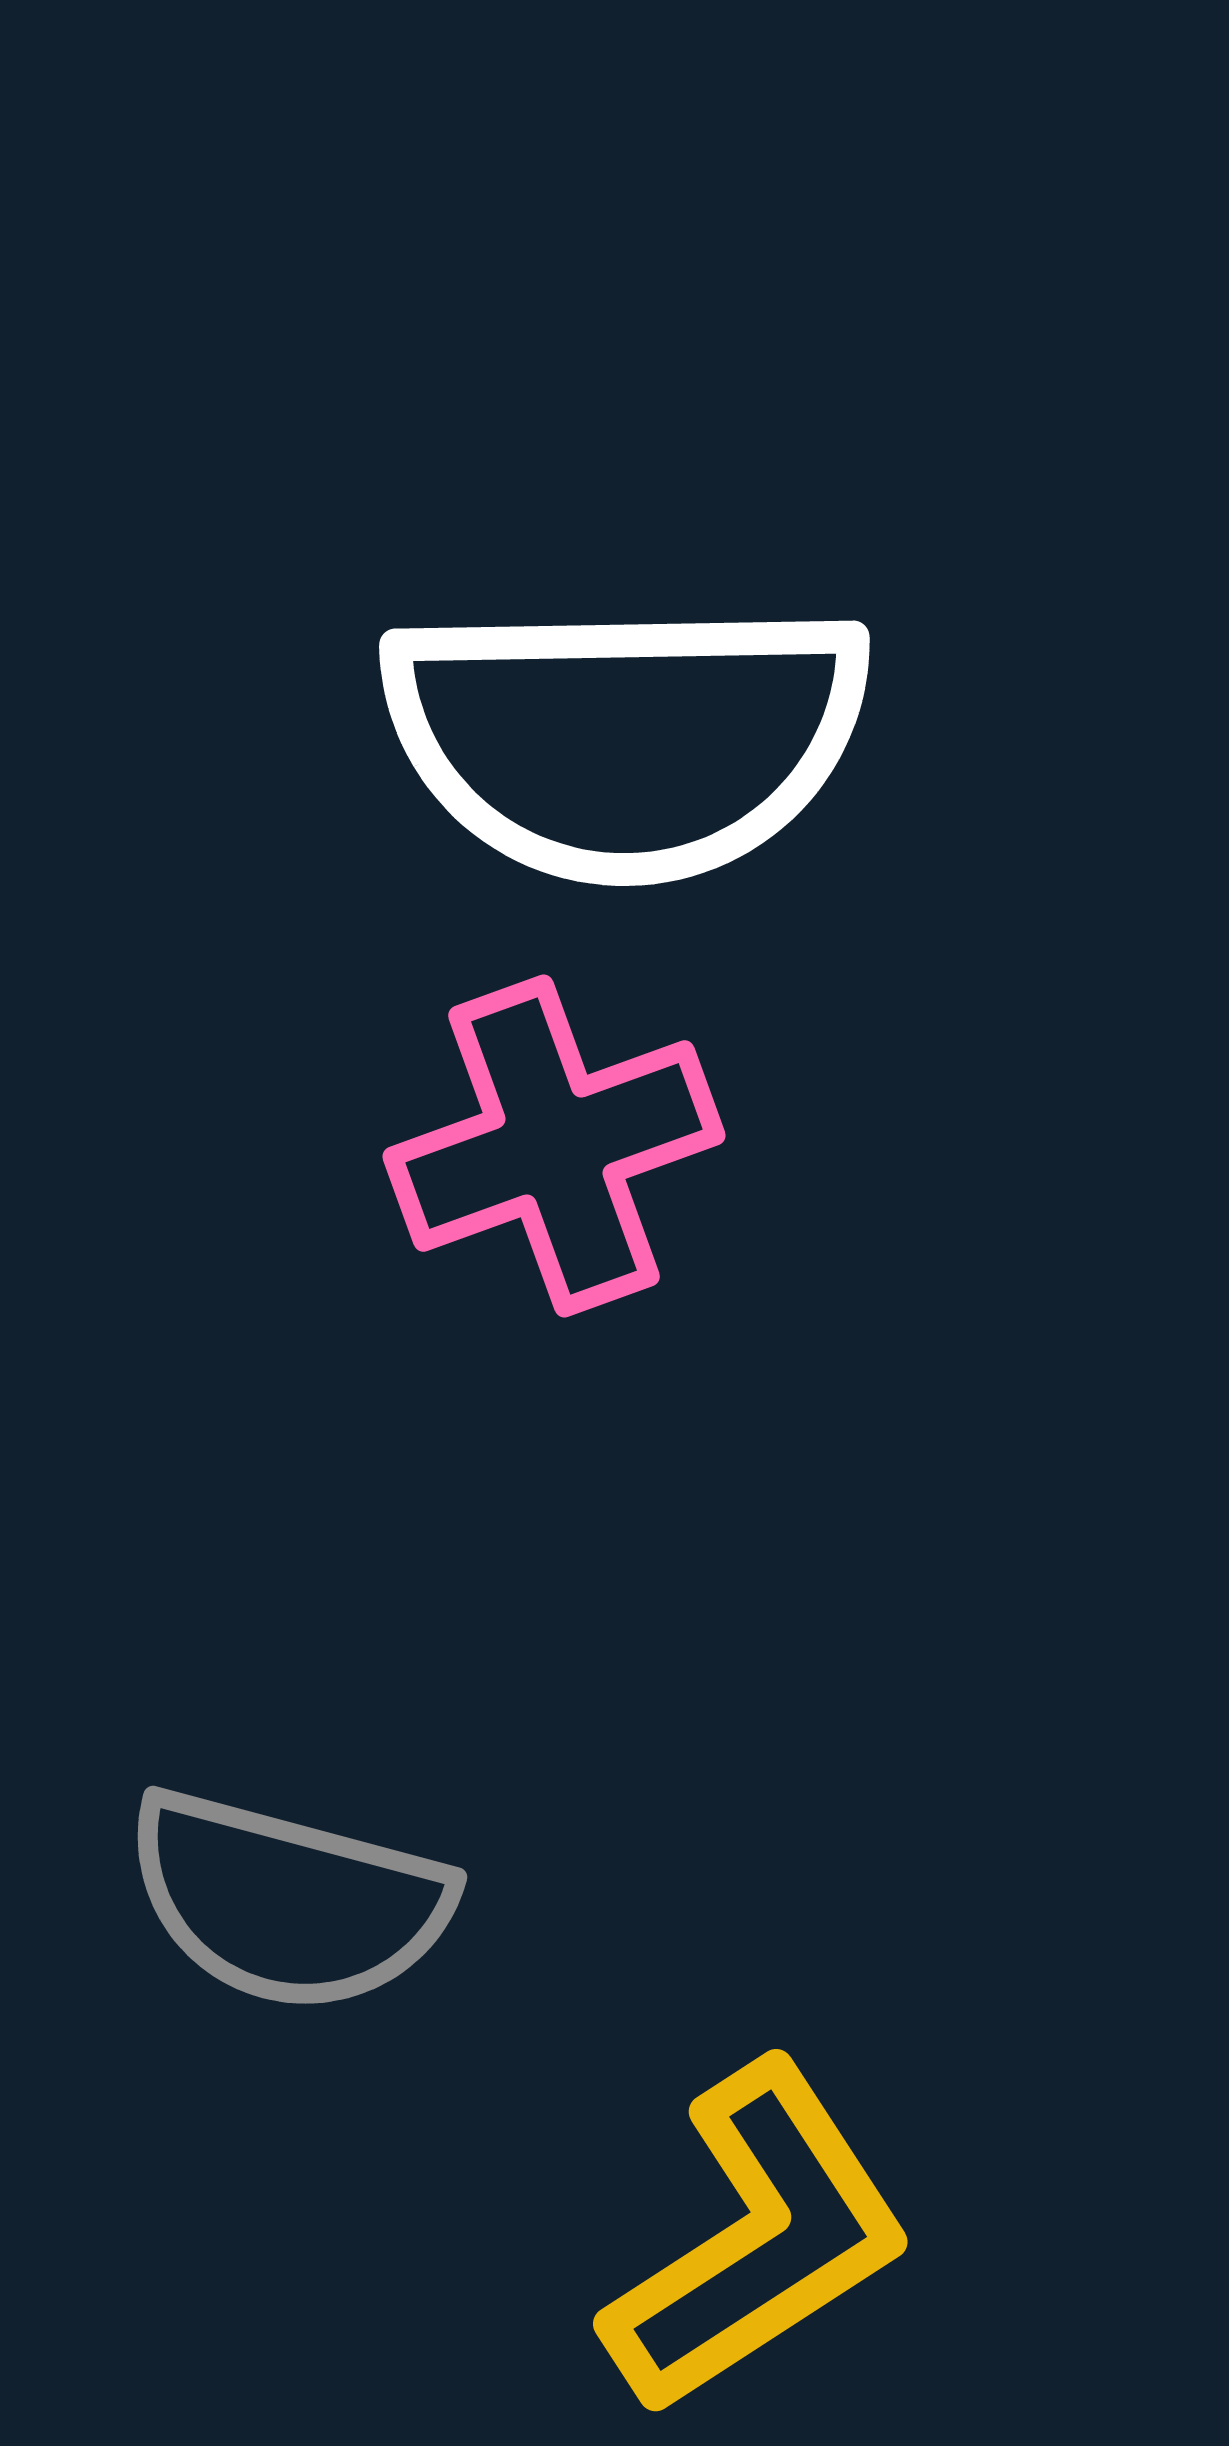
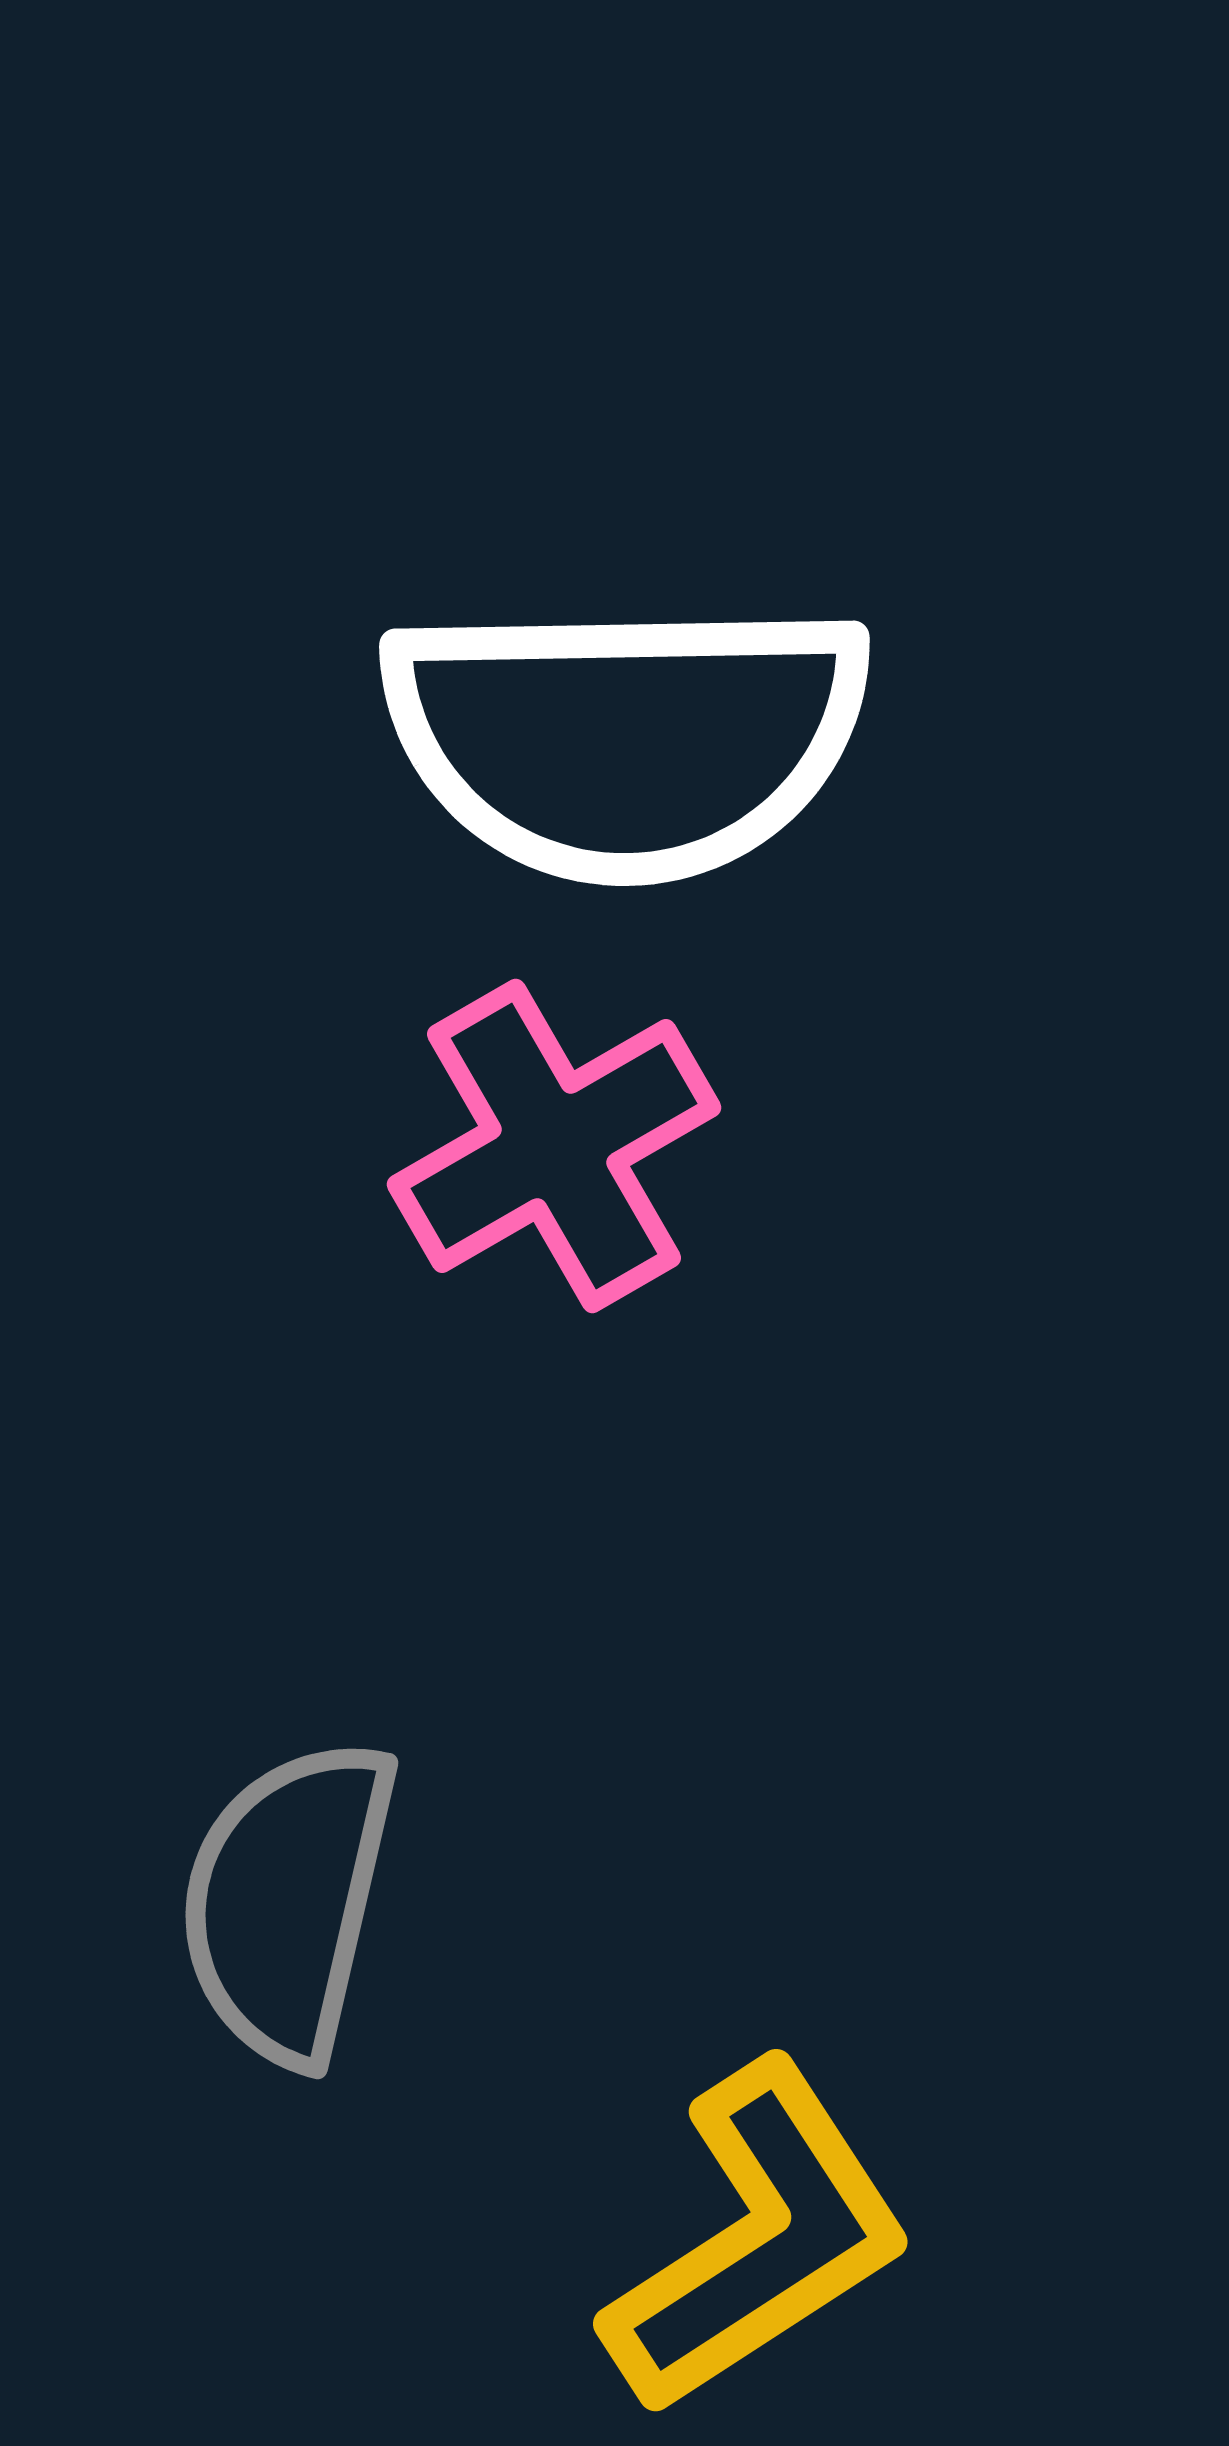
pink cross: rotated 10 degrees counterclockwise
gray semicircle: rotated 88 degrees clockwise
